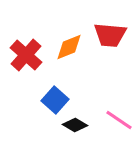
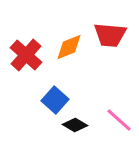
pink line: rotated 8 degrees clockwise
